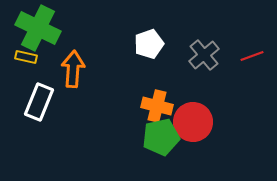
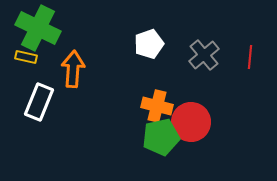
red line: moved 2 px left, 1 px down; rotated 65 degrees counterclockwise
red circle: moved 2 px left
